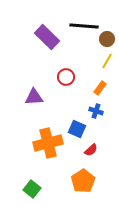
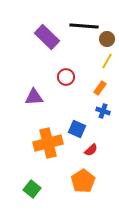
blue cross: moved 7 px right
